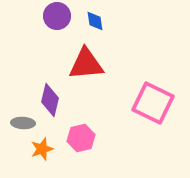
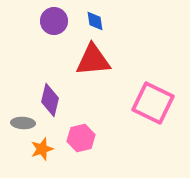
purple circle: moved 3 px left, 5 px down
red triangle: moved 7 px right, 4 px up
